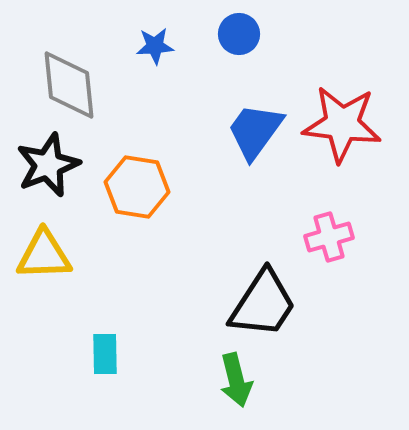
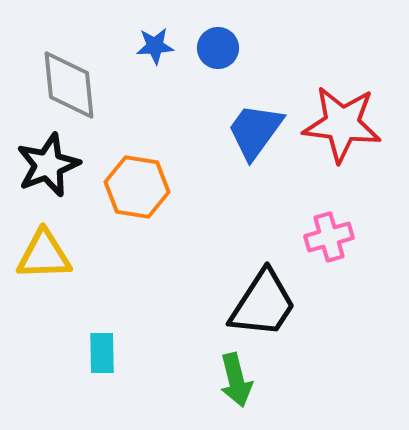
blue circle: moved 21 px left, 14 px down
cyan rectangle: moved 3 px left, 1 px up
